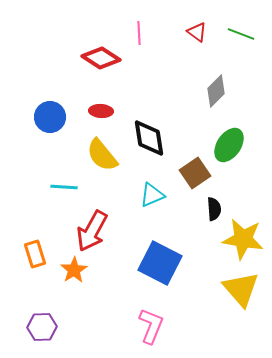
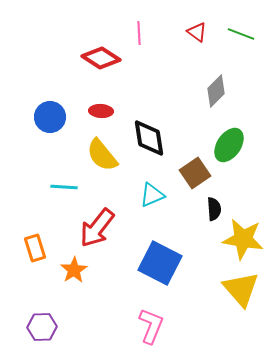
red arrow: moved 5 px right, 3 px up; rotated 9 degrees clockwise
orange rectangle: moved 6 px up
